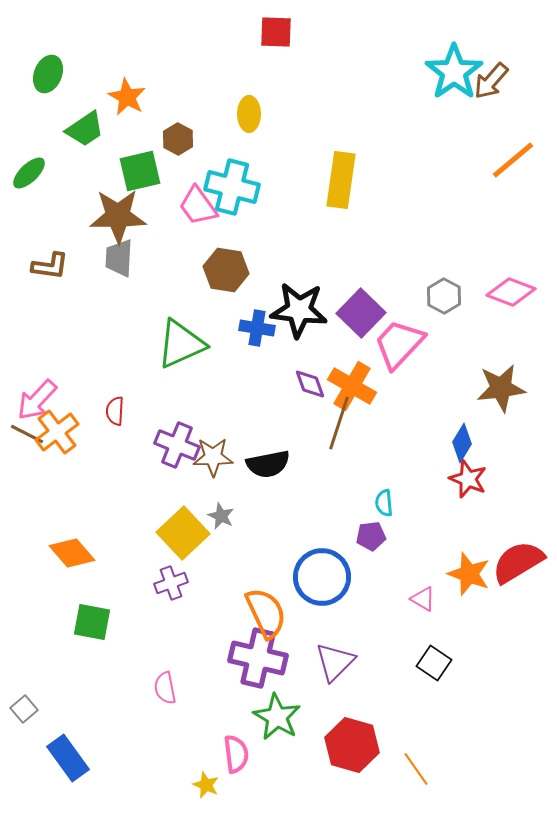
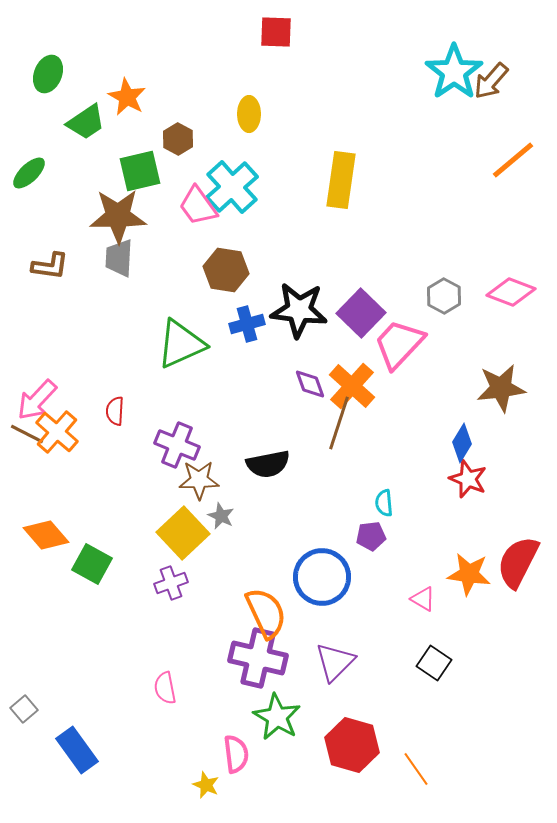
green trapezoid at (85, 129): moved 1 px right, 7 px up
cyan cross at (232, 187): rotated 34 degrees clockwise
blue cross at (257, 328): moved 10 px left, 4 px up; rotated 24 degrees counterclockwise
orange cross at (352, 386): rotated 12 degrees clockwise
orange cross at (57, 432): rotated 12 degrees counterclockwise
brown star at (213, 457): moved 14 px left, 23 px down
orange diamond at (72, 553): moved 26 px left, 18 px up
red semicircle at (518, 562): rotated 32 degrees counterclockwise
orange star at (469, 574): rotated 12 degrees counterclockwise
green square at (92, 622): moved 58 px up; rotated 18 degrees clockwise
blue rectangle at (68, 758): moved 9 px right, 8 px up
